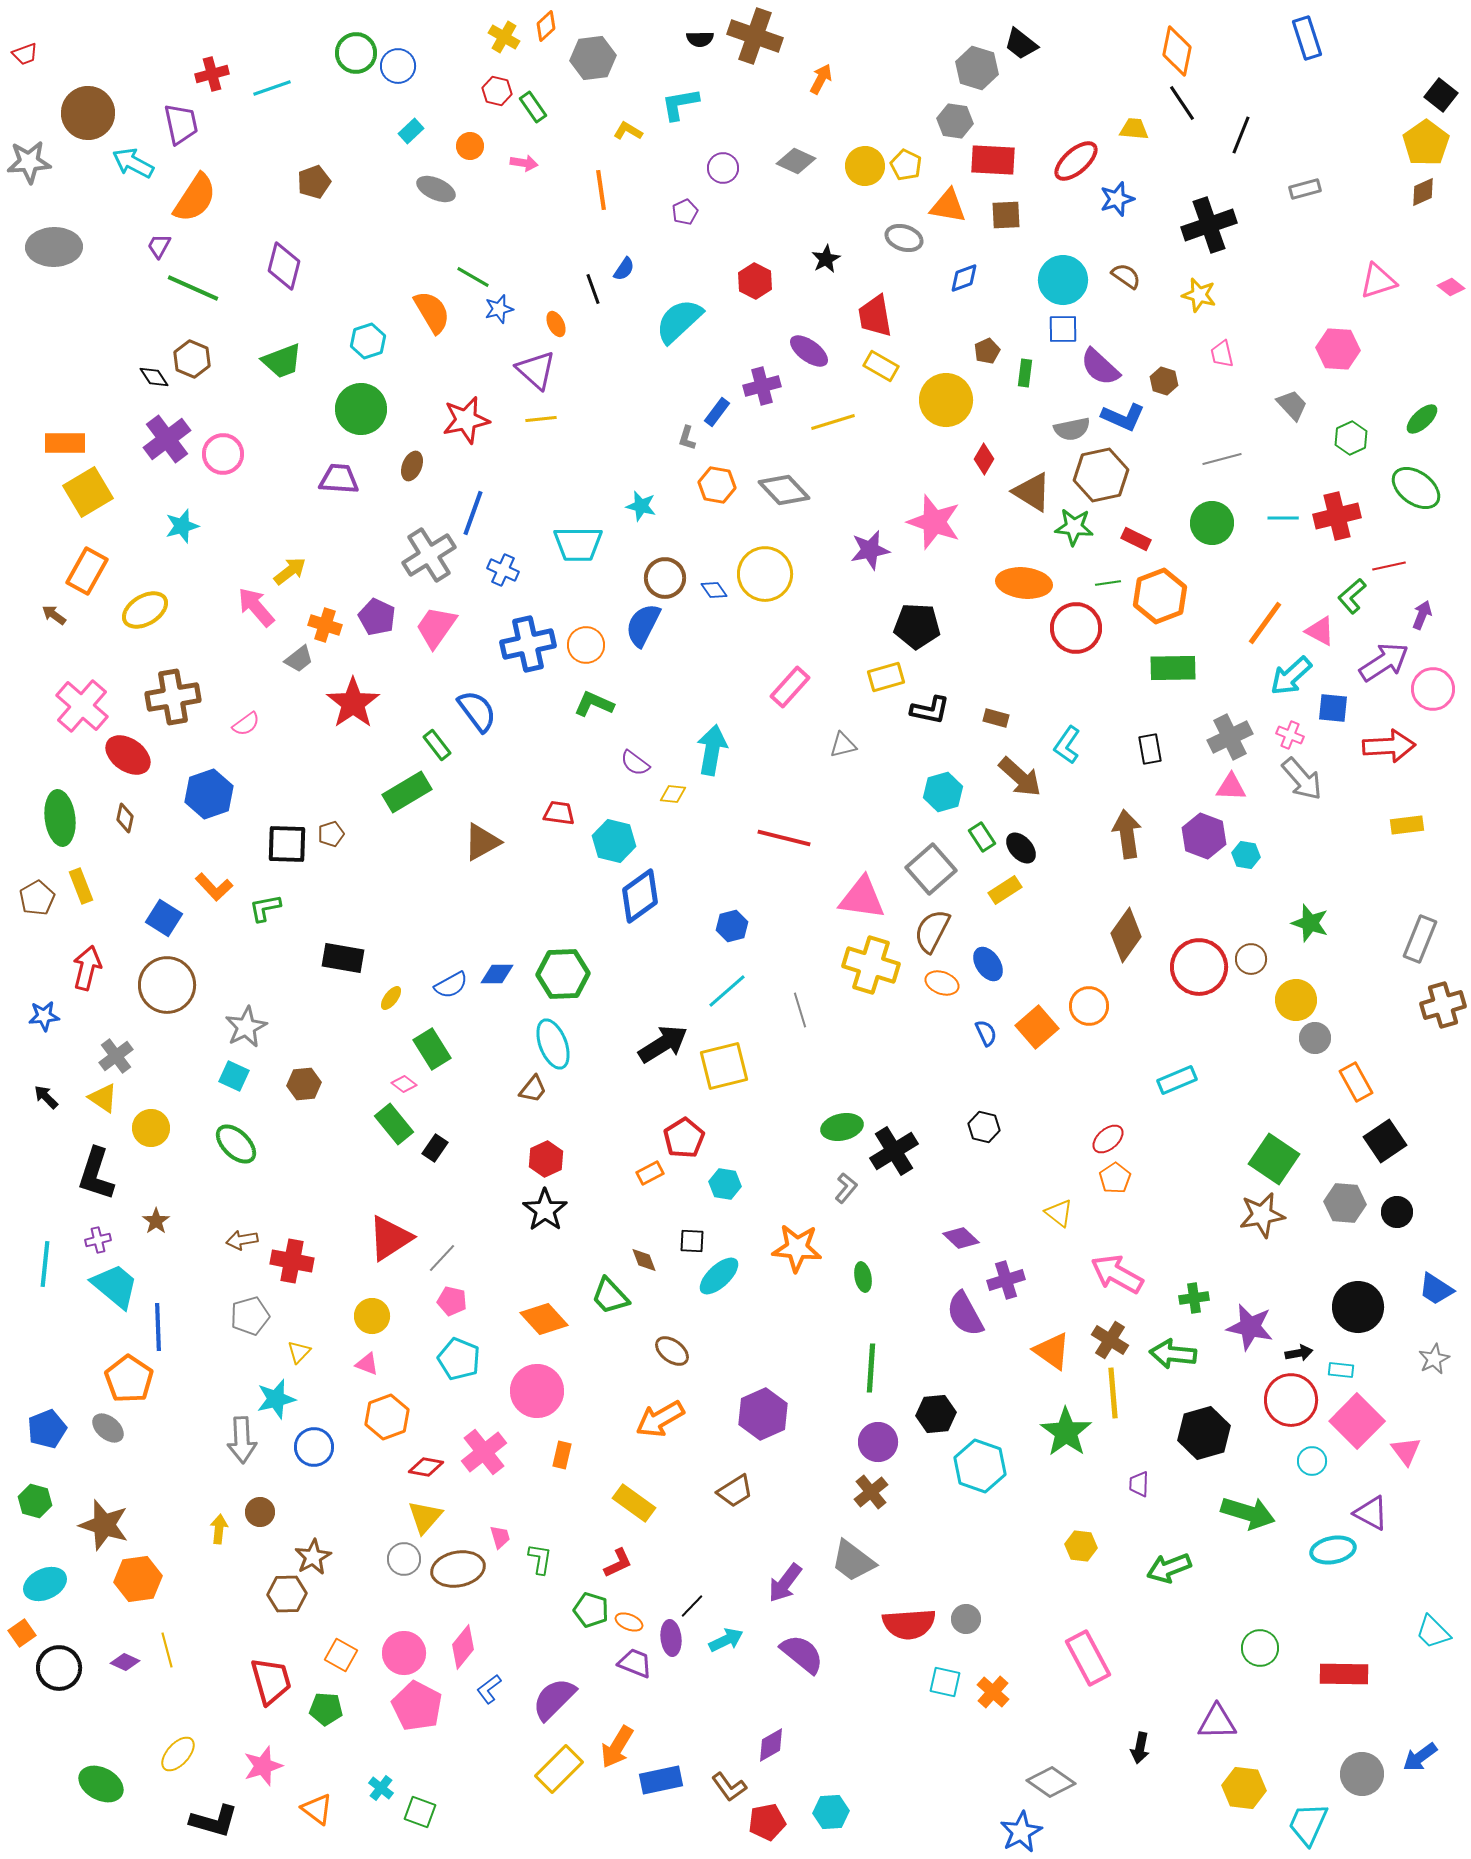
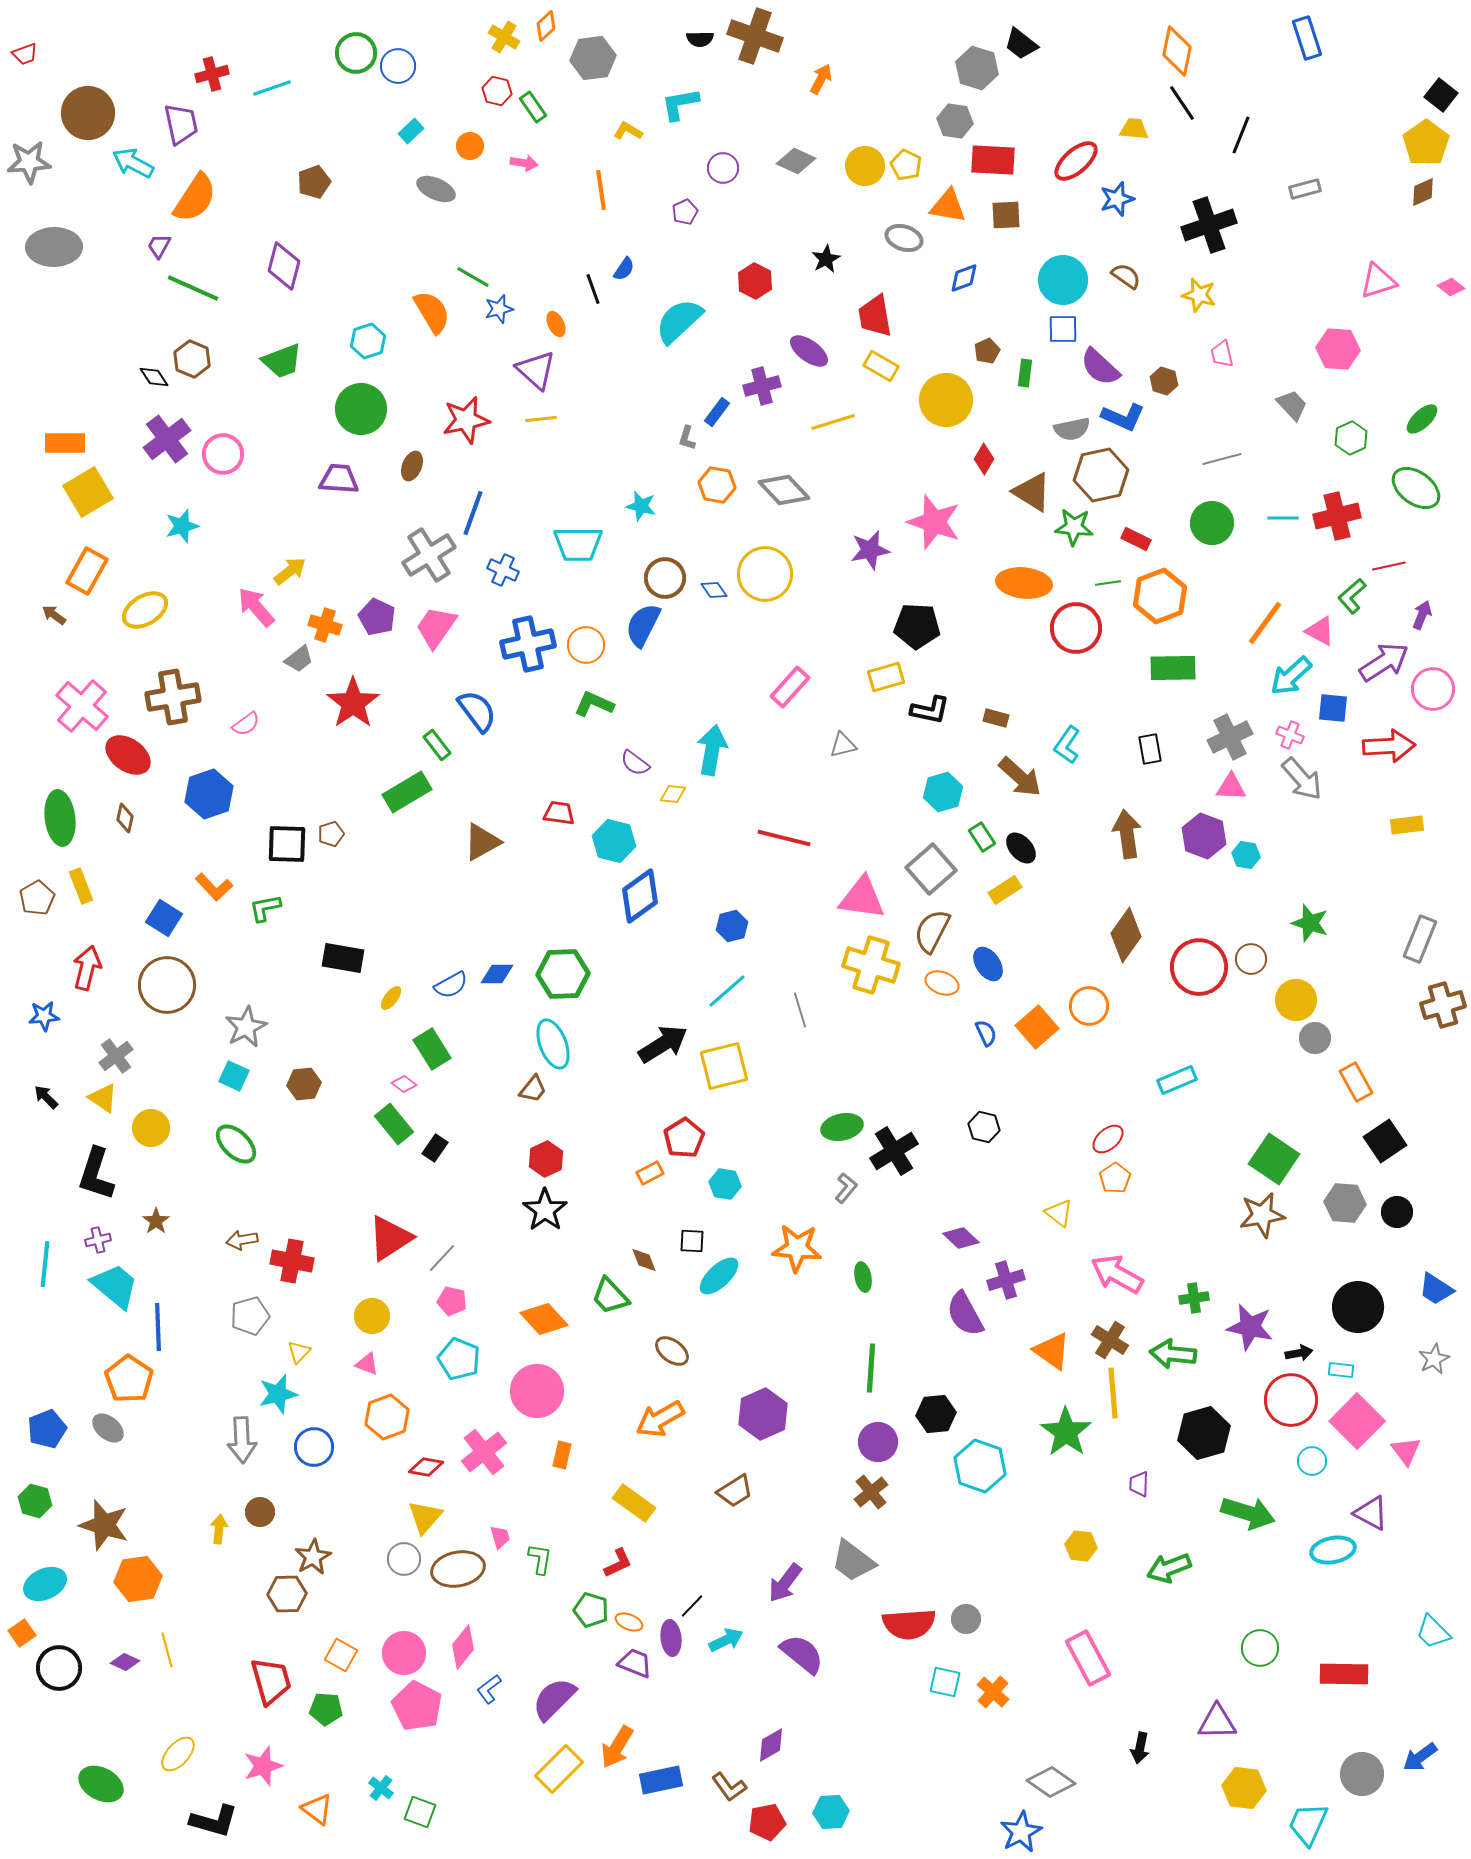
cyan star at (276, 1399): moved 2 px right, 5 px up
